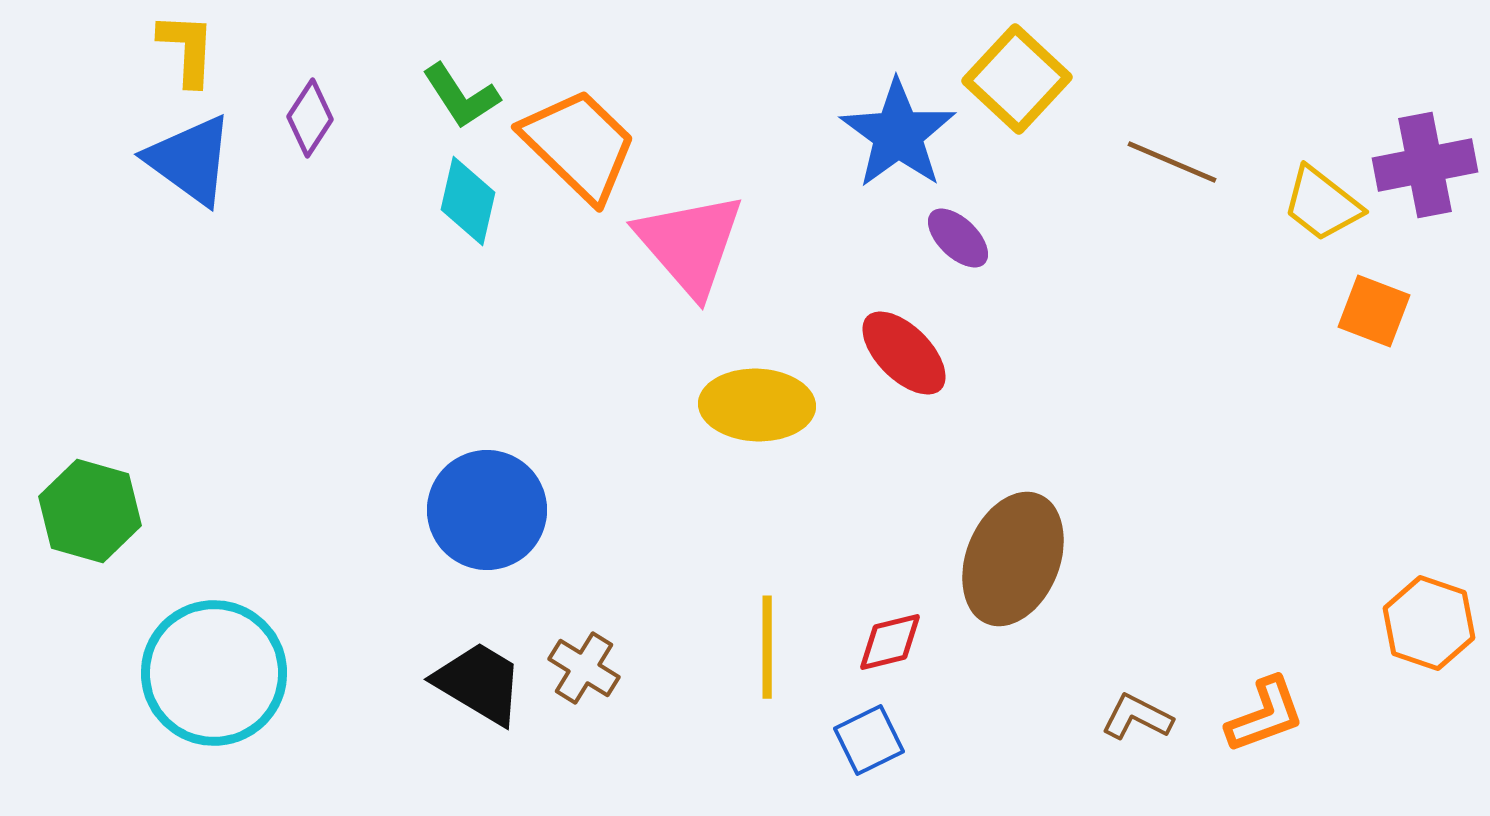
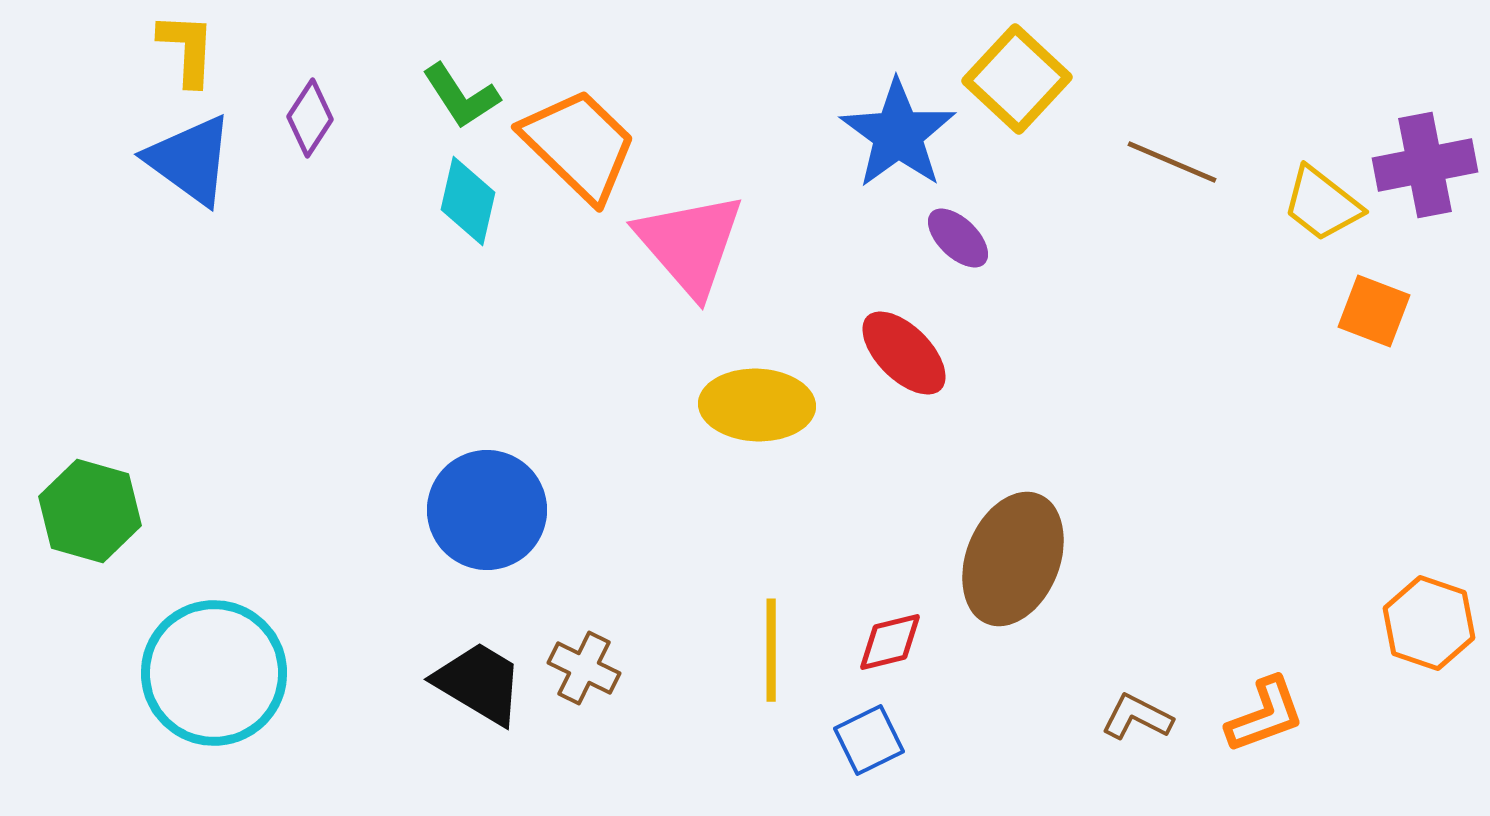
yellow line: moved 4 px right, 3 px down
brown cross: rotated 6 degrees counterclockwise
